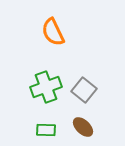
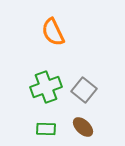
green rectangle: moved 1 px up
